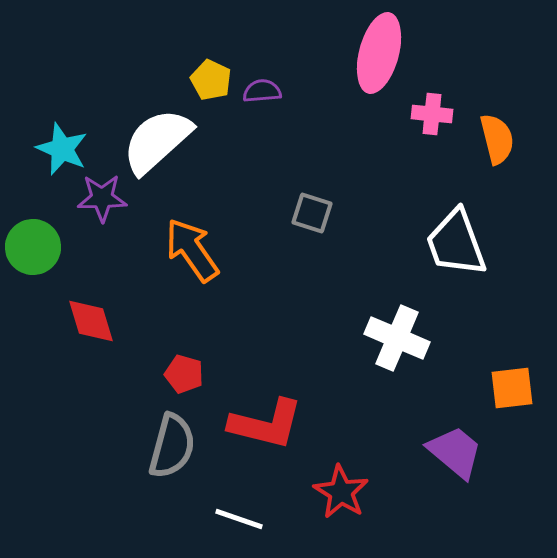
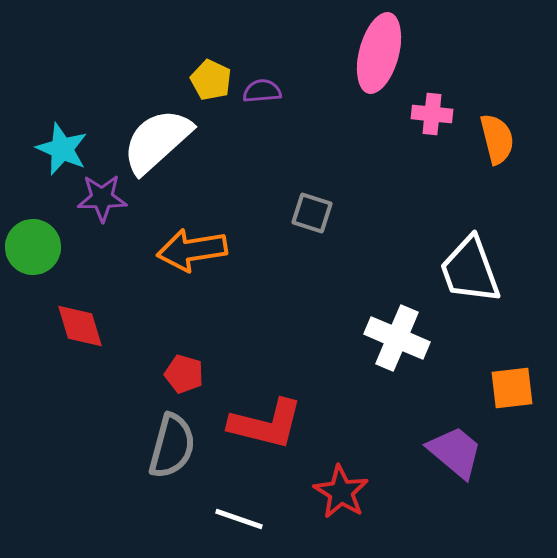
white trapezoid: moved 14 px right, 27 px down
orange arrow: rotated 64 degrees counterclockwise
red diamond: moved 11 px left, 5 px down
